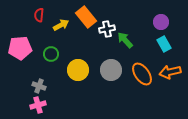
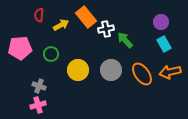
white cross: moved 1 px left
